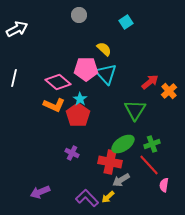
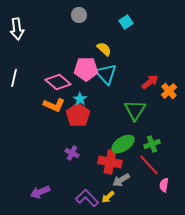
white arrow: rotated 110 degrees clockwise
